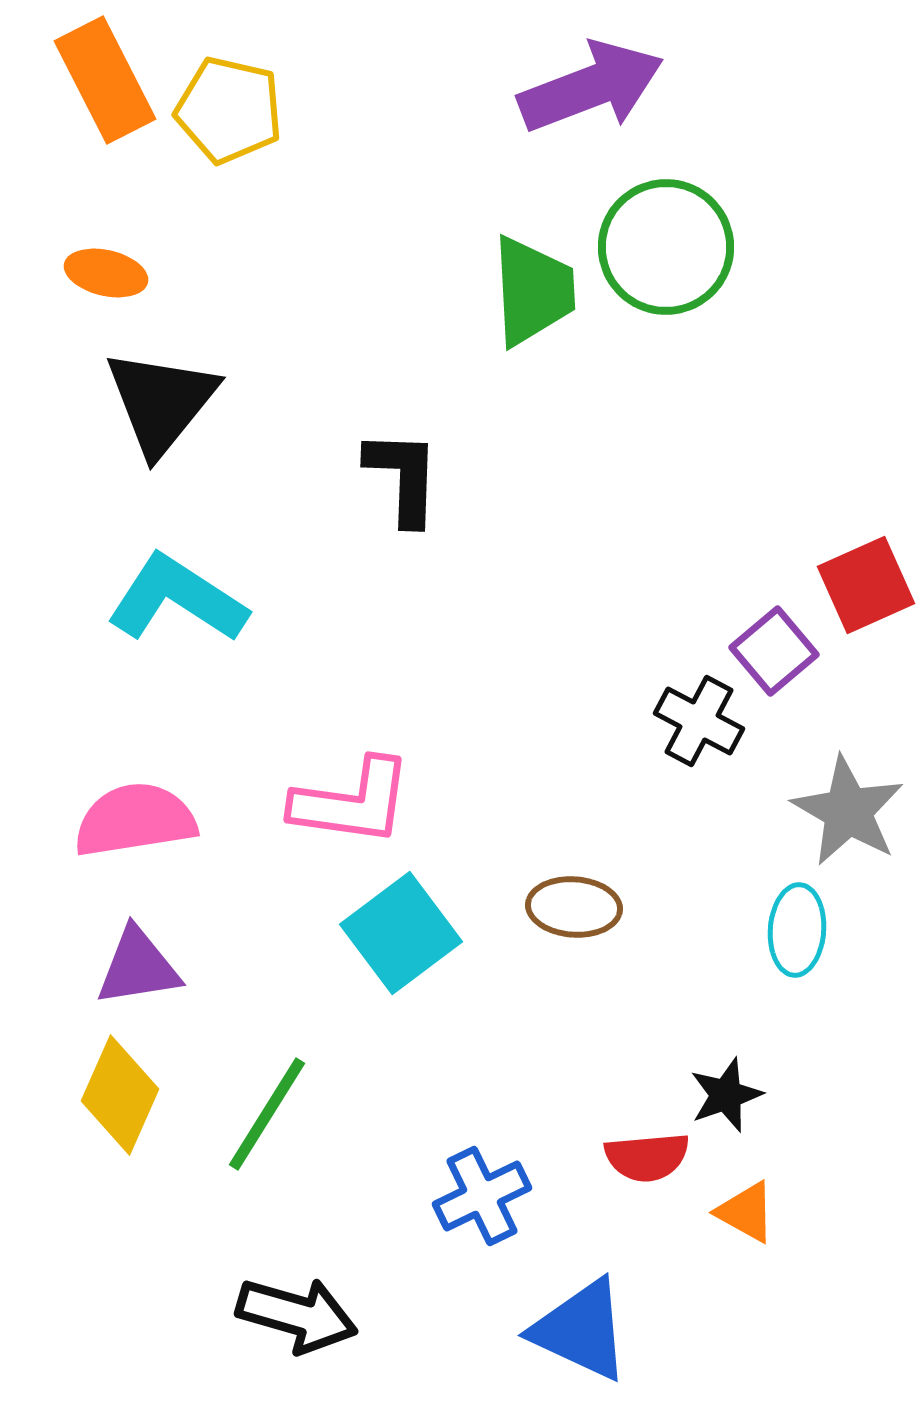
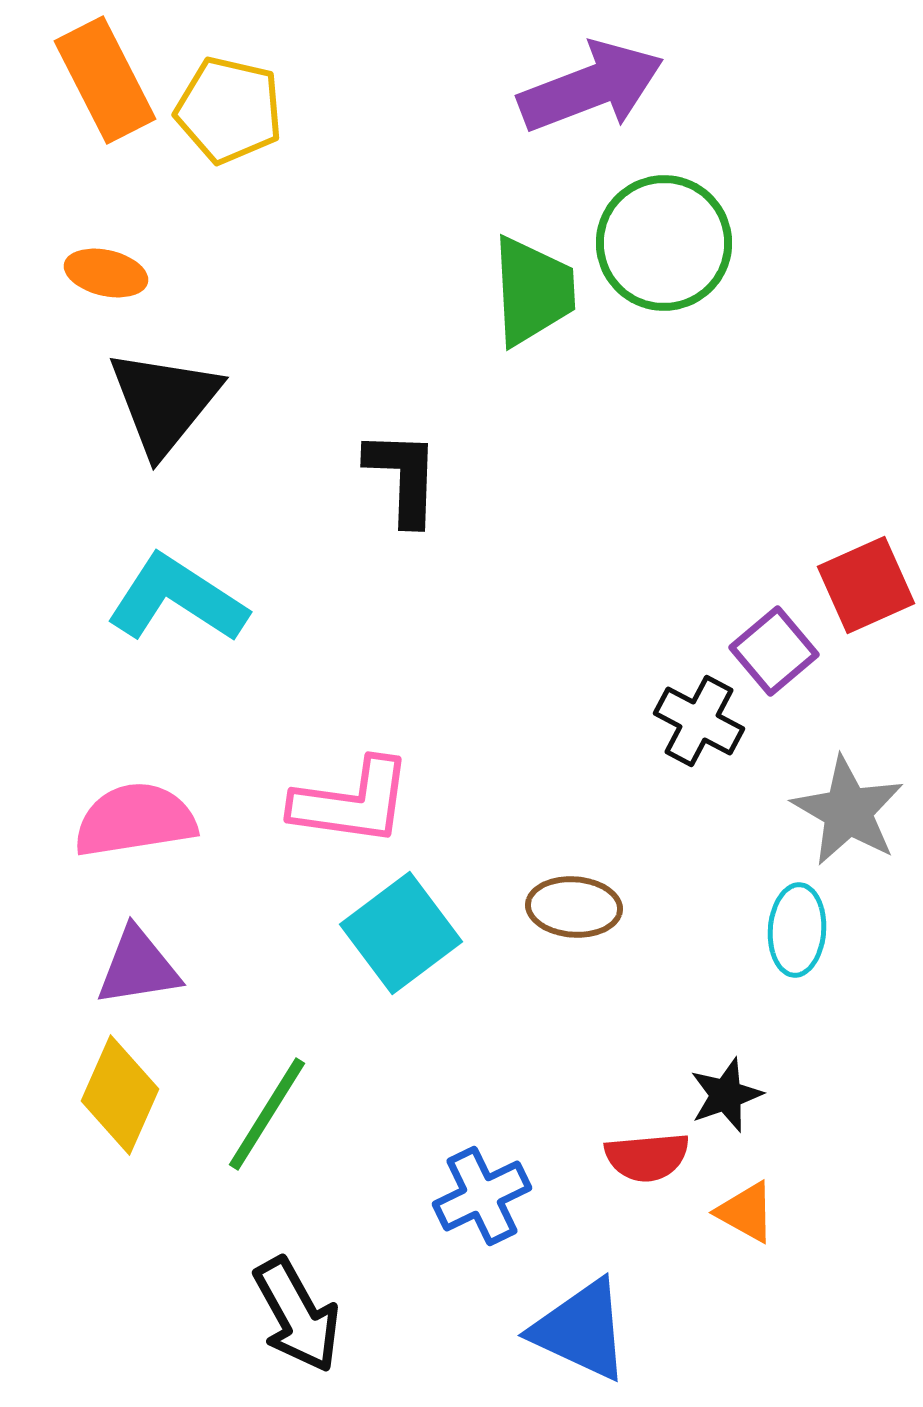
green circle: moved 2 px left, 4 px up
black triangle: moved 3 px right
black arrow: rotated 45 degrees clockwise
